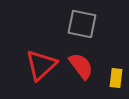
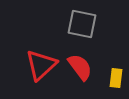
red semicircle: moved 1 px left, 1 px down
